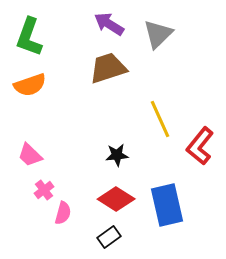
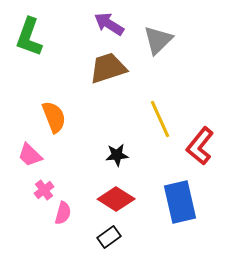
gray triangle: moved 6 px down
orange semicircle: moved 24 px right, 32 px down; rotated 92 degrees counterclockwise
blue rectangle: moved 13 px right, 3 px up
